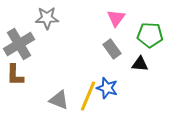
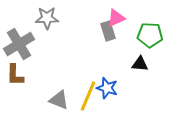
pink triangle: rotated 30 degrees clockwise
gray rectangle: moved 4 px left, 18 px up; rotated 18 degrees clockwise
